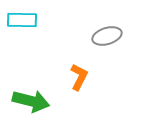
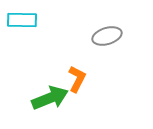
orange L-shape: moved 2 px left, 2 px down
green arrow: moved 19 px right, 3 px up; rotated 36 degrees counterclockwise
